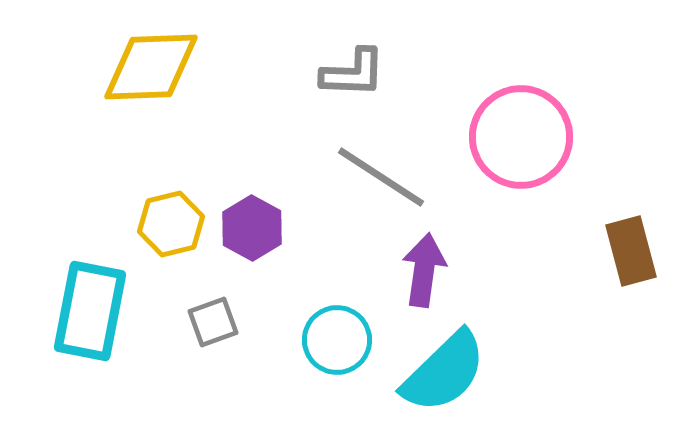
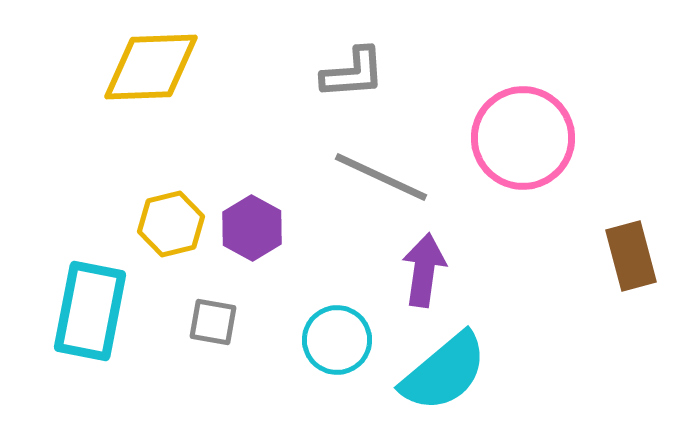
gray L-shape: rotated 6 degrees counterclockwise
pink circle: moved 2 px right, 1 px down
gray line: rotated 8 degrees counterclockwise
brown rectangle: moved 5 px down
gray square: rotated 30 degrees clockwise
cyan semicircle: rotated 4 degrees clockwise
